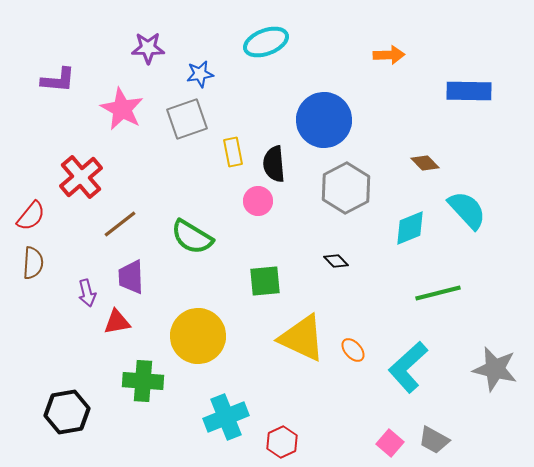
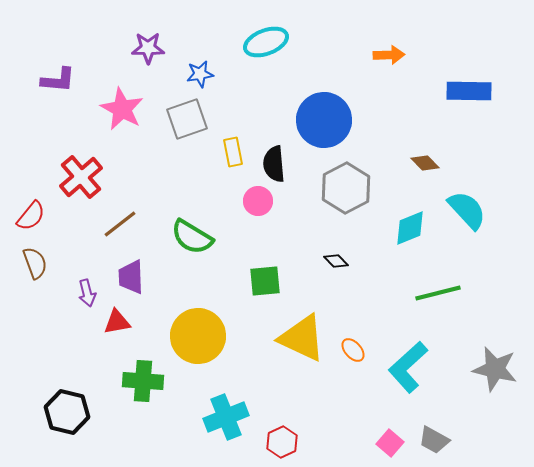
brown semicircle: moved 2 px right; rotated 24 degrees counterclockwise
black hexagon: rotated 24 degrees clockwise
